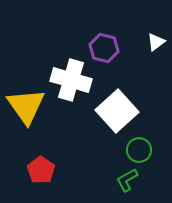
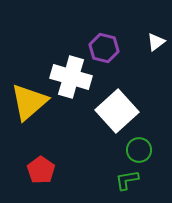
white cross: moved 3 px up
yellow triangle: moved 3 px right, 4 px up; rotated 24 degrees clockwise
green L-shape: rotated 20 degrees clockwise
